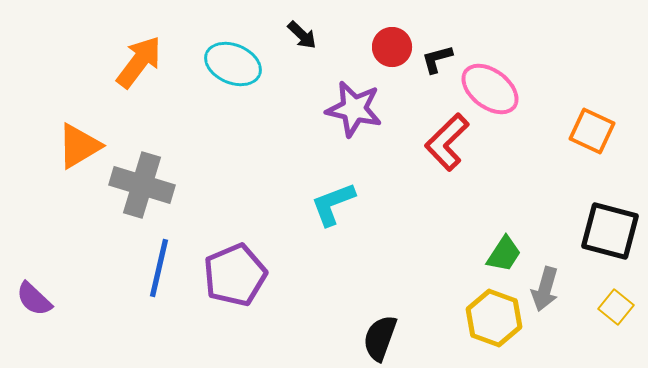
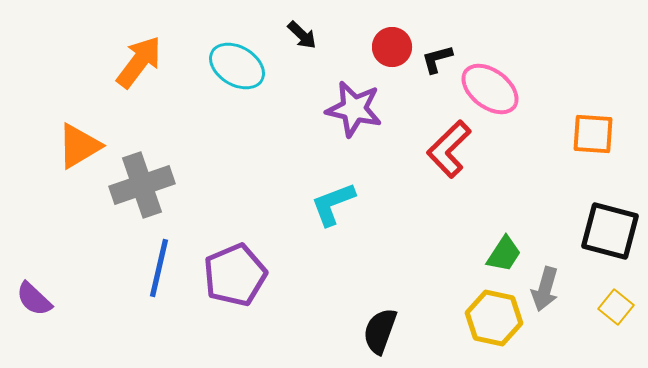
cyan ellipse: moved 4 px right, 2 px down; rotated 8 degrees clockwise
orange square: moved 1 px right, 3 px down; rotated 21 degrees counterclockwise
red L-shape: moved 2 px right, 7 px down
gray cross: rotated 36 degrees counterclockwise
yellow hexagon: rotated 8 degrees counterclockwise
black semicircle: moved 7 px up
